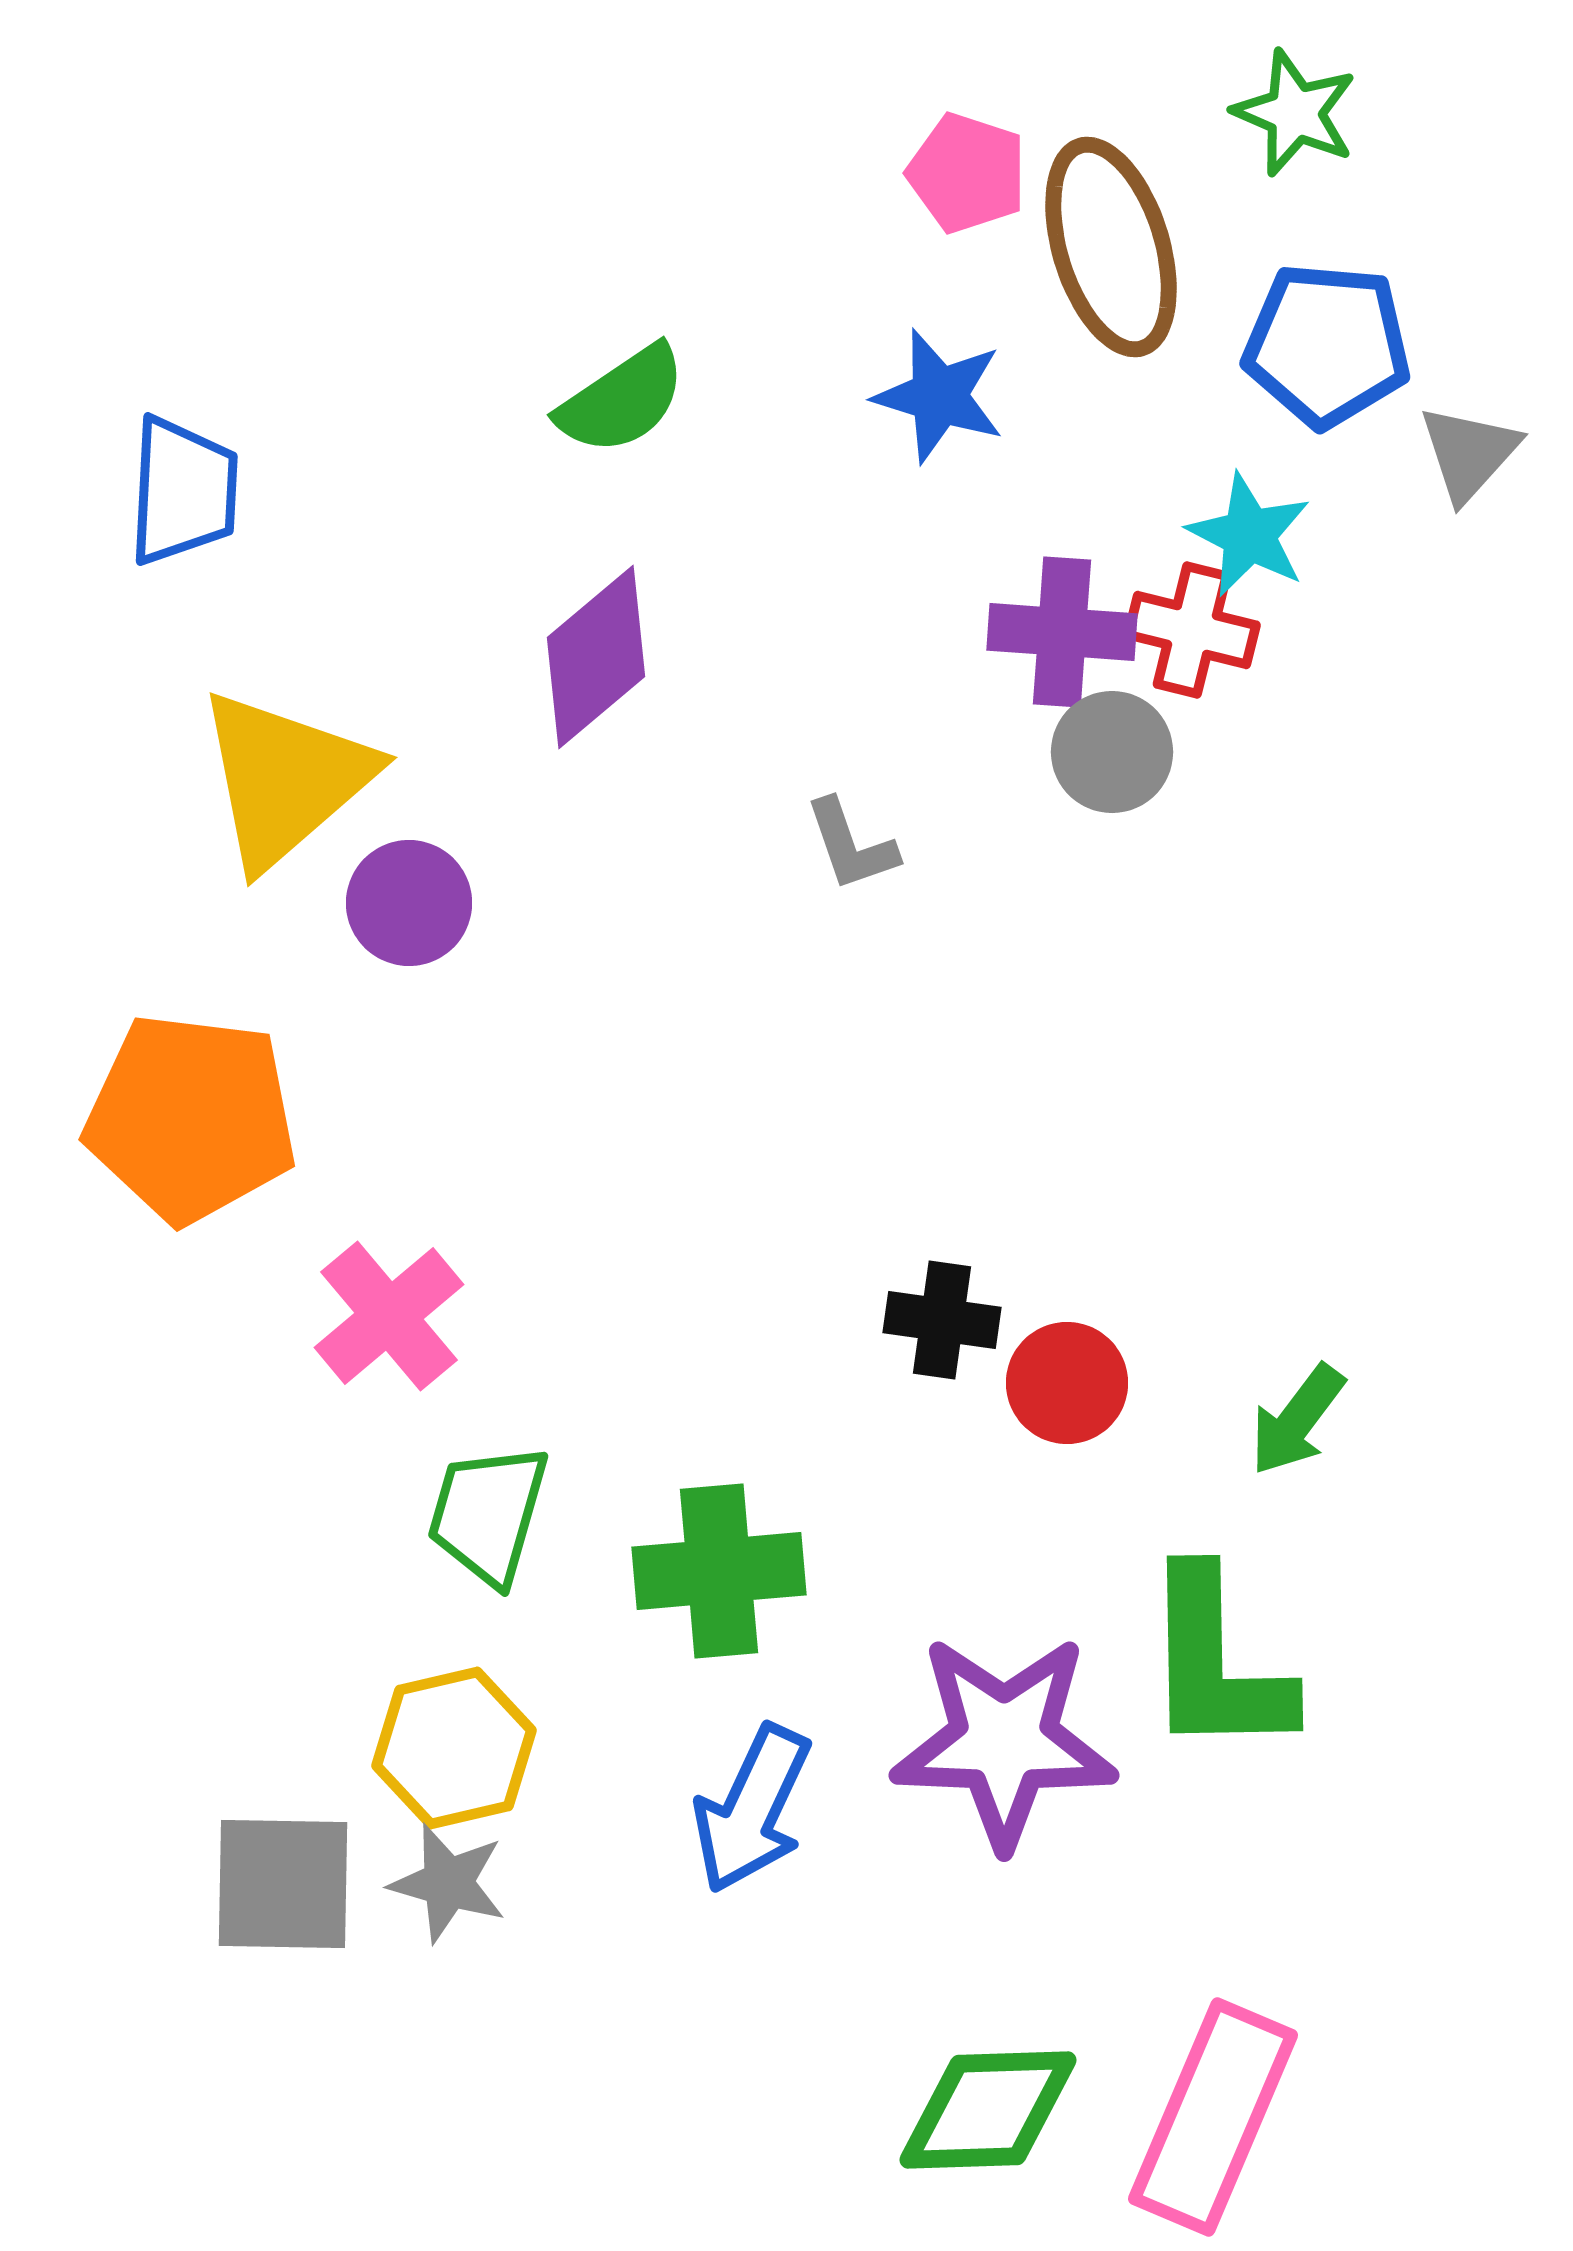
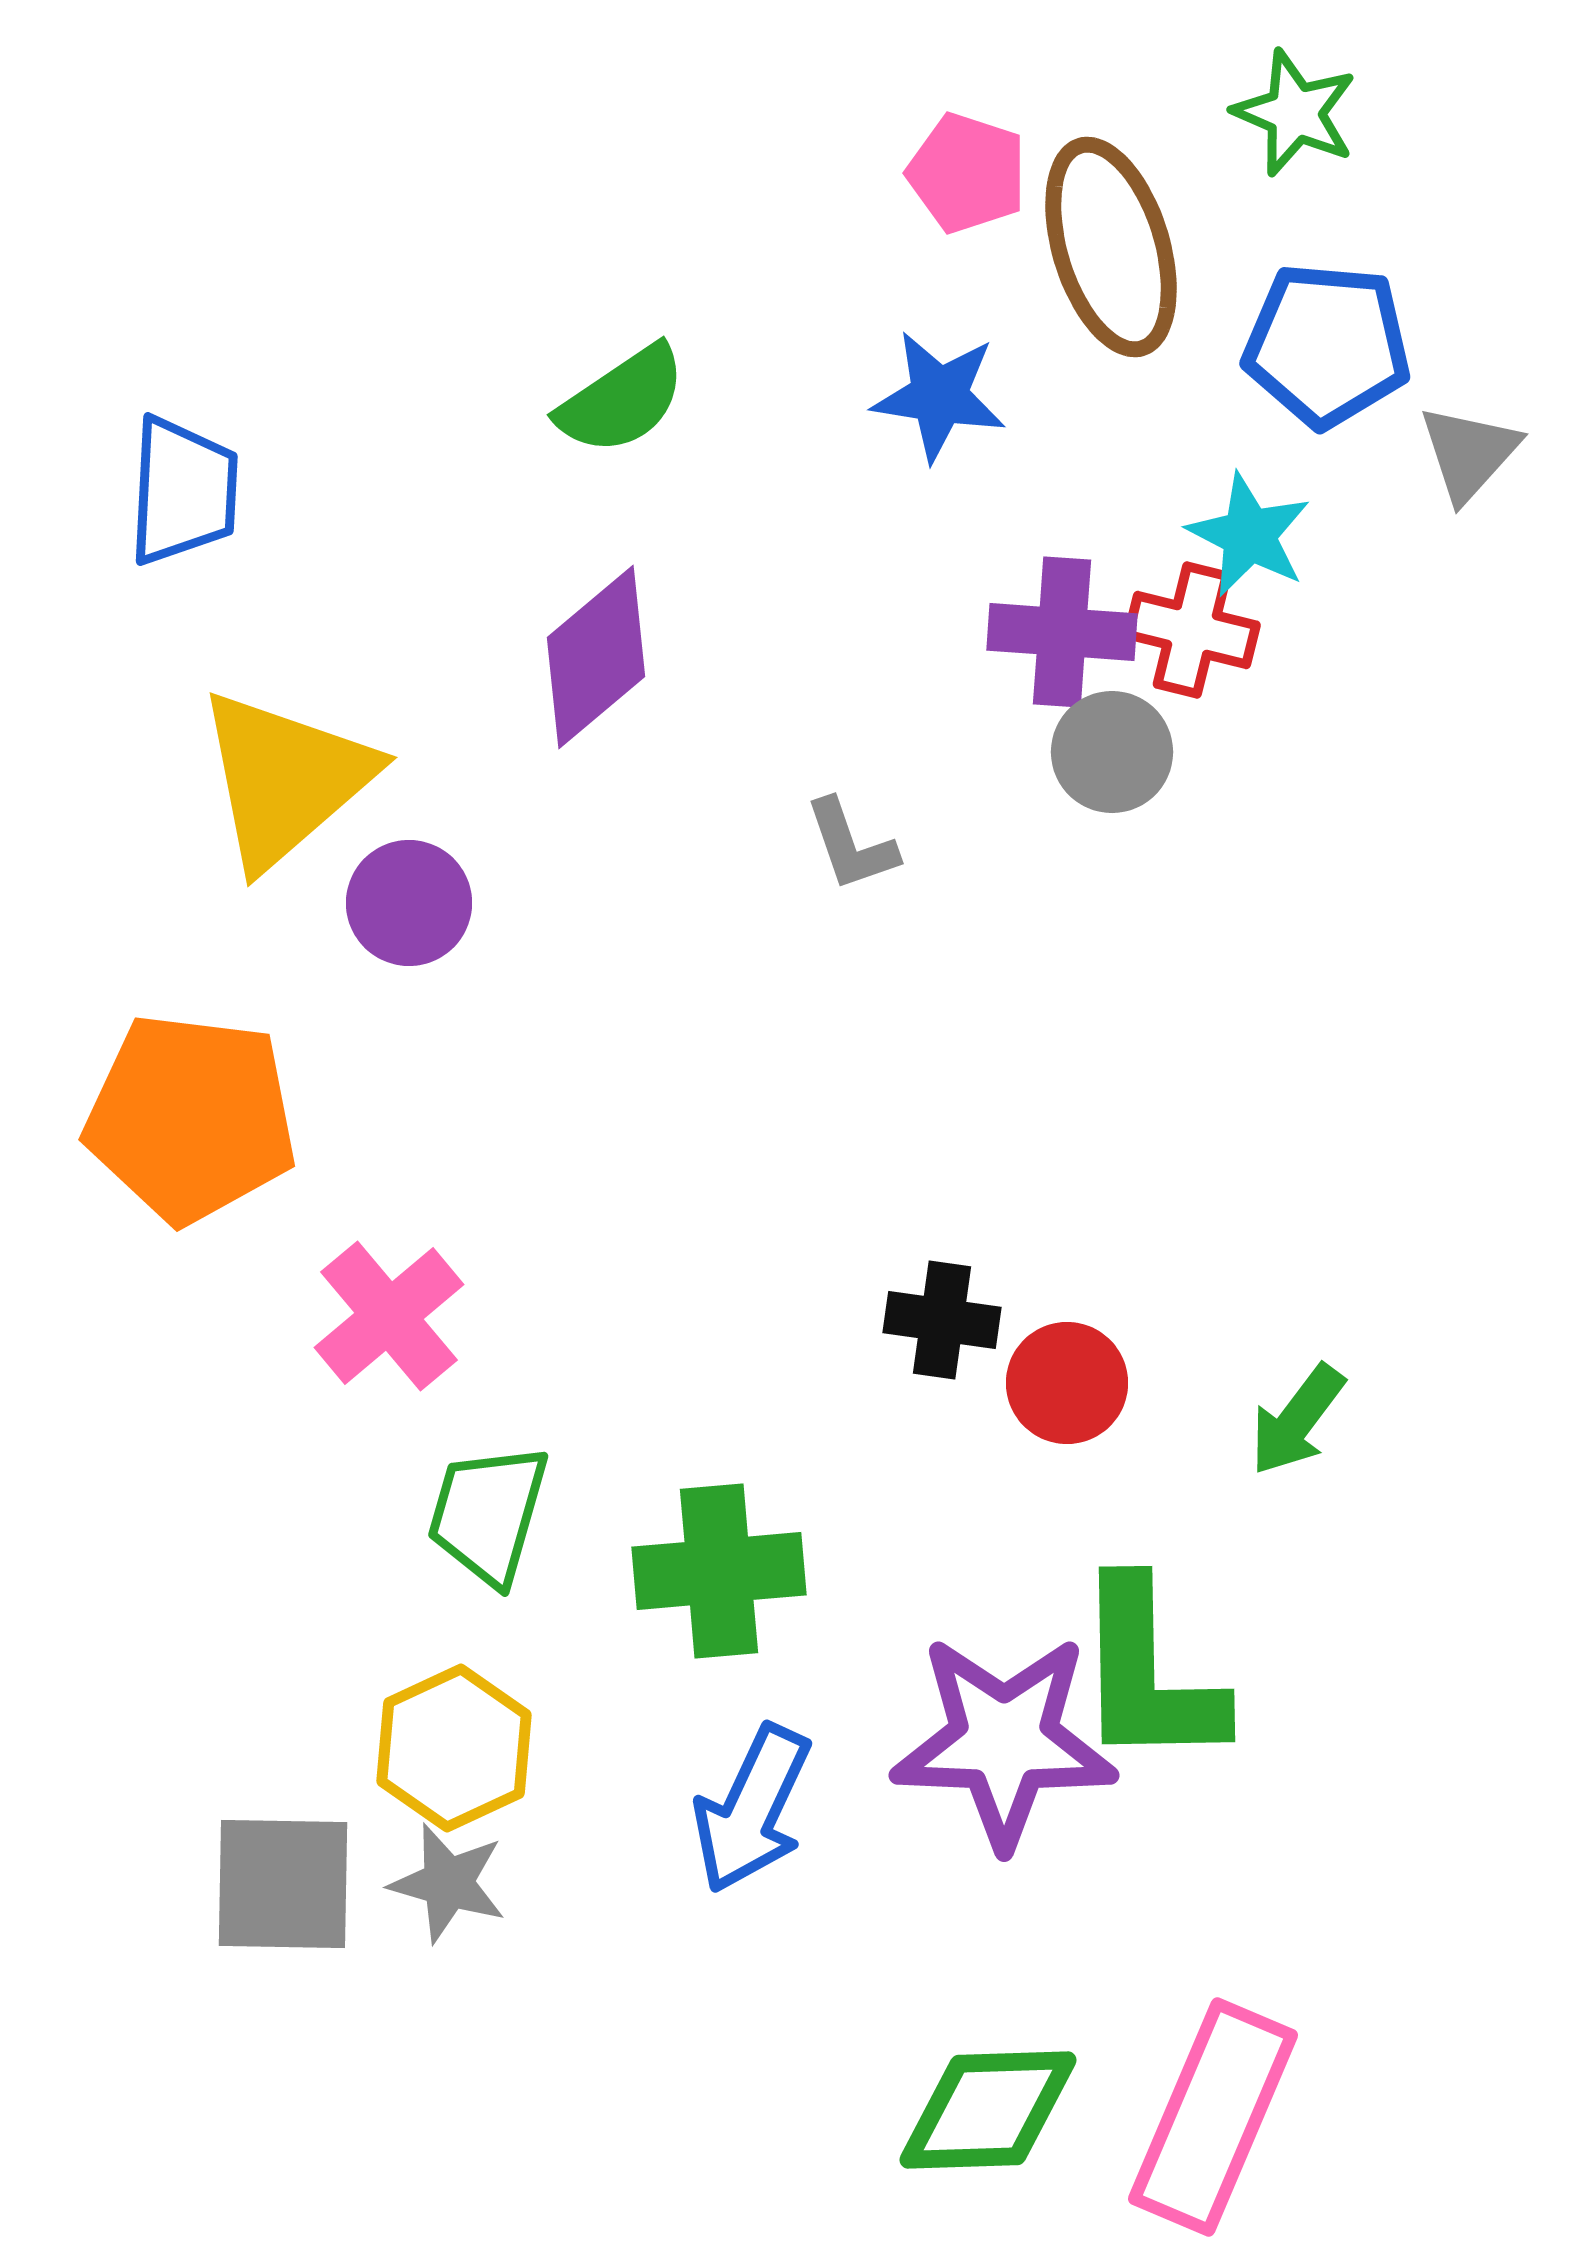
blue star: rotated 8 degrees counterclockwise
green L-shape: moved 68 px left, 11 px down
yellow hexagon: rotated 12 degrees counterclockwise
